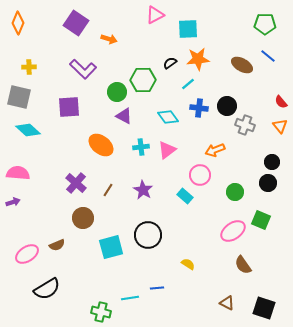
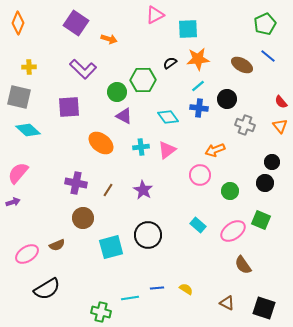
green pentagon at (265, 24): rotated 25 degrees counterclockwise
cyan line at (188, 84): moved 10 px right, 2 px down
black circle at (227, 106): moved 7 px up
orange ellipse at (101, 145): moved 2 px up
pink semicircle at (18, 173): rotated 55 degrees counterclockwise
purple cross at (76, 183): rotated 30 degrees counterclockwise
black circle at (268, 183): moved 3 px left
green circle at (235, 192): moved 5 px left, 1 px up
cyan rectangle at (185, 196): moved 13 px right, 29 px down
yellow semicircle at (188, 264): moved 2 px left, 25 px down
